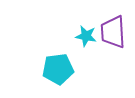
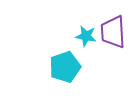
cyan pentagon: moved 7 px right, 2 px up; rotated 12 degrees counterclockwise
